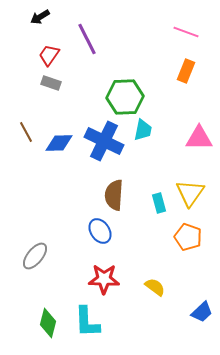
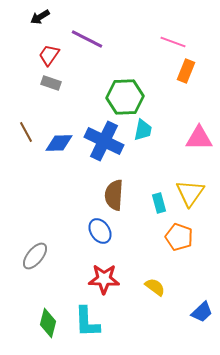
pink line: moved 13 px left, 10 px down
purple line: rotated 36 degrees counterclockwise
orange pentagon: moved 9 px left
